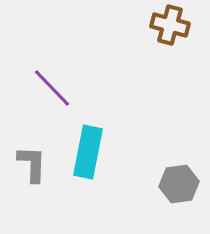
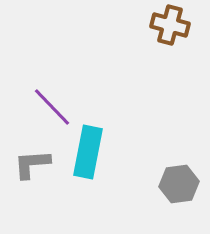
purple line: moved 19 px down
gray L-shape: rotated 96 degrees counterclockwise
